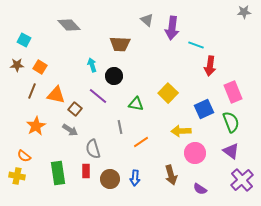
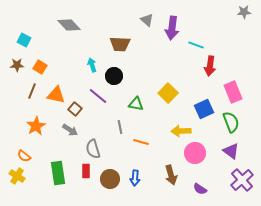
orange line: rotated 49 degrees clockwise
yellow cross: rotated 21 degrees clockwise
